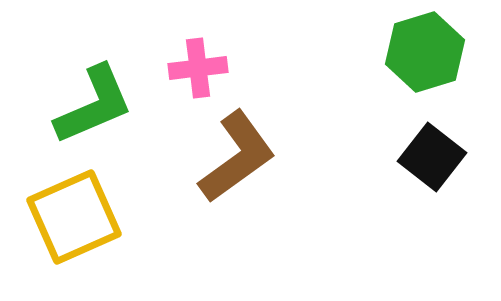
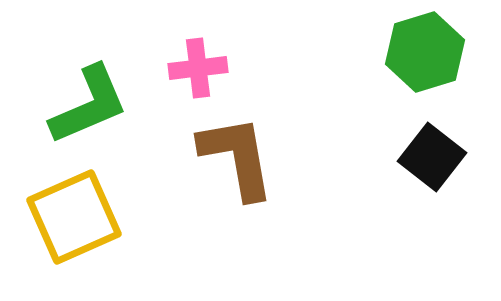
green L-shape: moved 5 px left
brown L-shape: rotated 64 degrees counterclockwise
